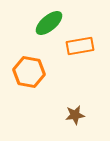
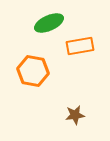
green ellipse: rotated 16 degrees clockwise
orange hexagon: moved 4 px right, 1 px up
